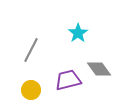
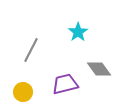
cyan star: moved 1 px up
purple trapezoid: moved 3 px left, 4 px down
yellow circle: moved 8 px left, 2 px down
